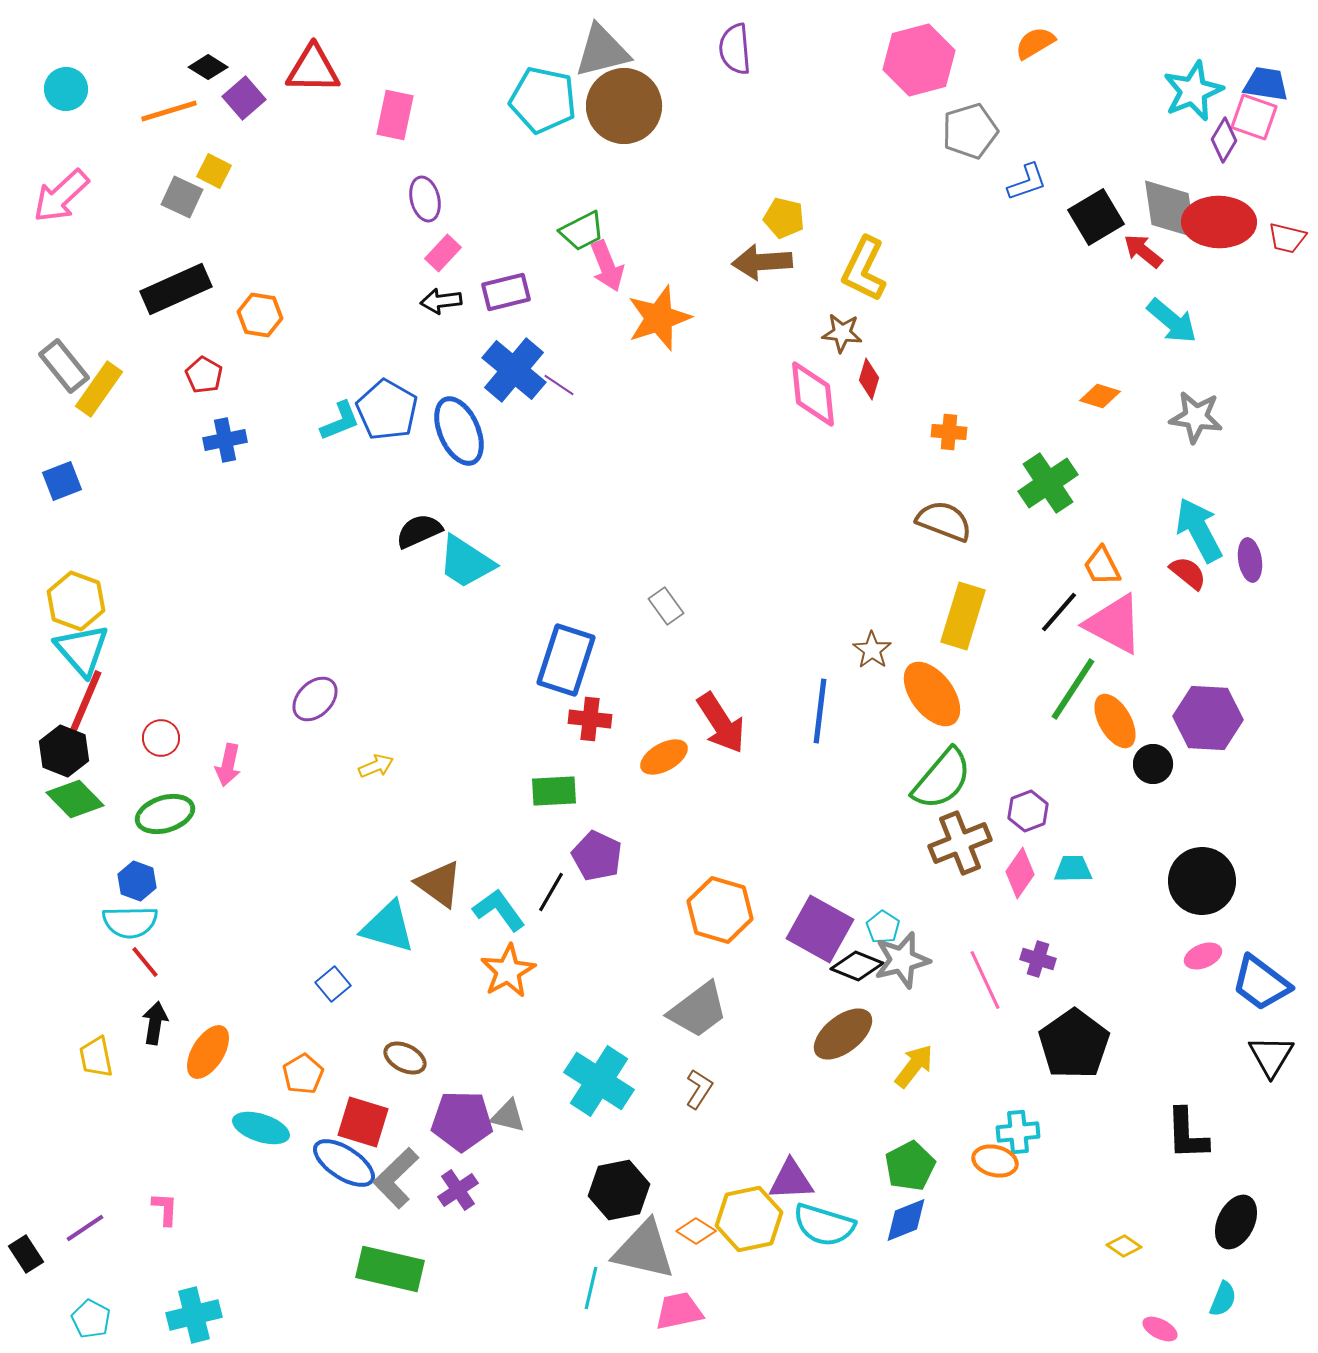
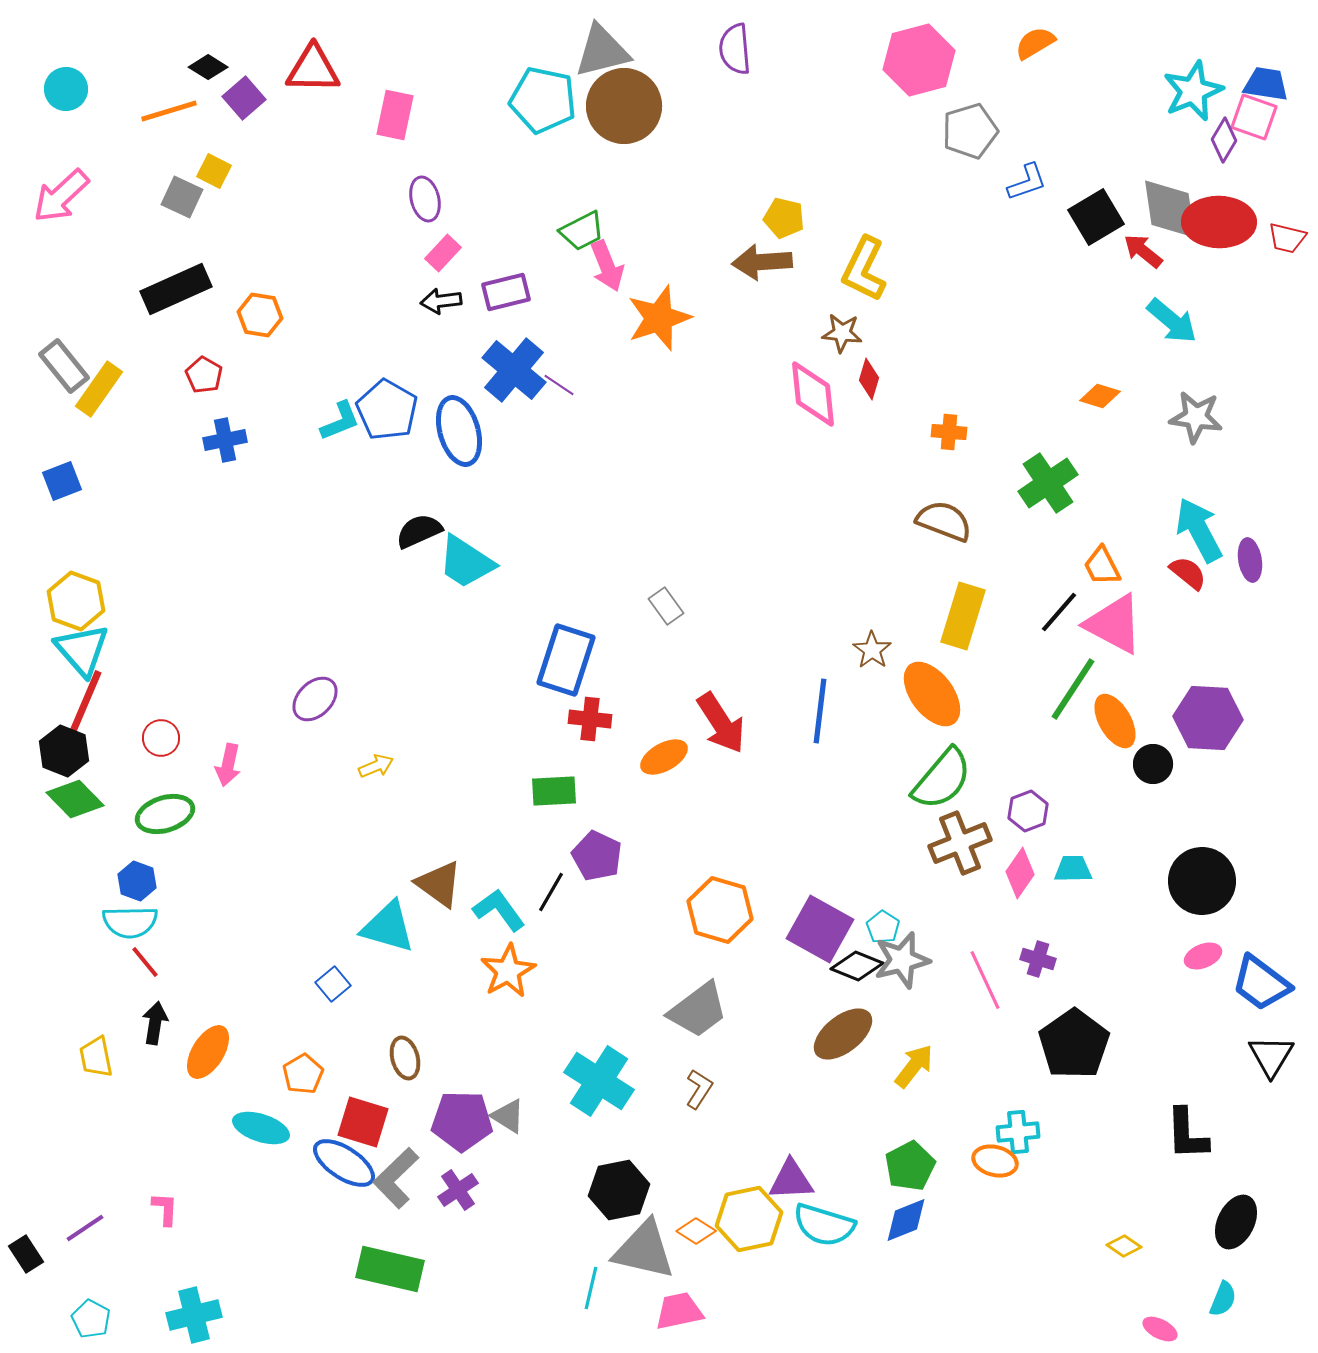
blue ellipse at (459, 431): rotated 8 degrees clockwise
brown ellipse at (405, 1058): rotated 48 degrees clockwise
gray triangle at (508, 1116): rotated 18 degrees clockwise
